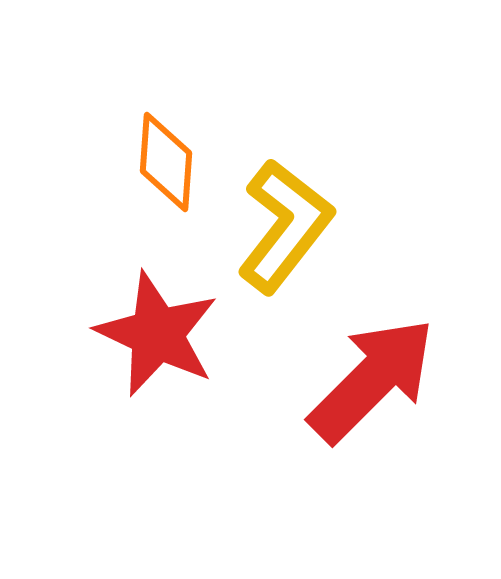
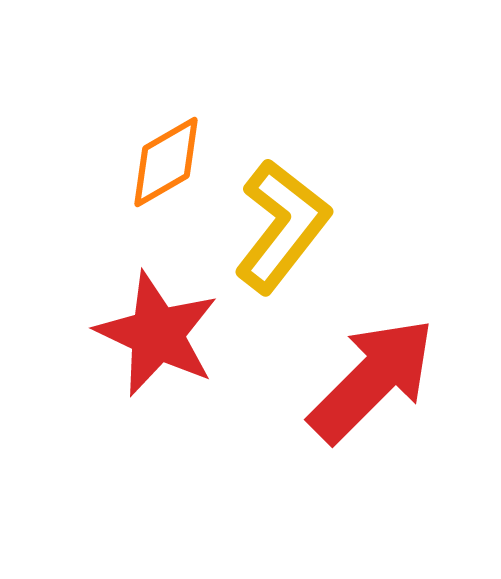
orange diamond: rotated 56 degrees clockwise
yellow L-shape: moved 3 px left
